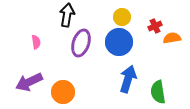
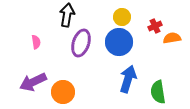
purple arrow: moved 4 px right
